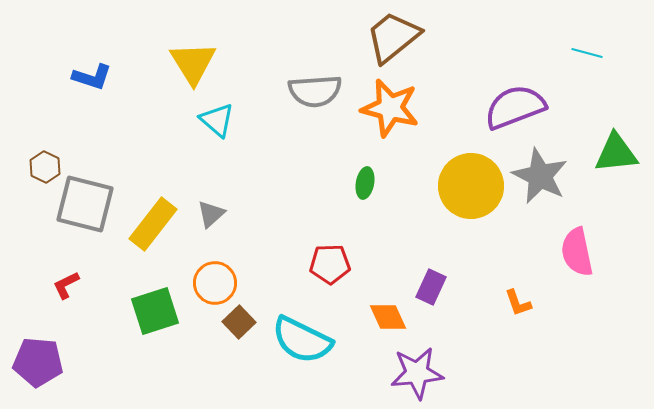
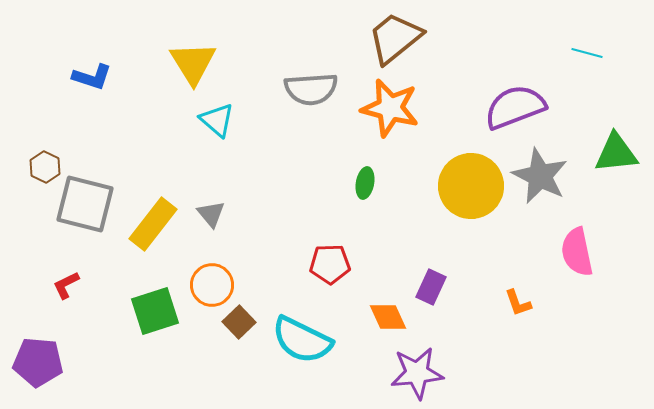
brown trapezoid: moved 2 px right, 1 px down
gray semicircle: moved 4 px left, 2 px up
gray triangle: rotated 28 degrees counterclockwise
orange circle: moved 3 px left, 2 px down
